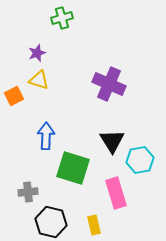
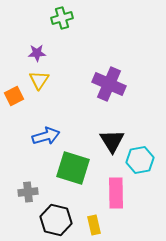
purple star: rotated 18 degrees clockwise
yellow triangle: rotated 45 degrees clockwise
blue arrow: rotated 72 degrees clockwise
pink rectangle: rotated 16 degrees clockwise
black hexagon: moved 5 px right, 2 px up
